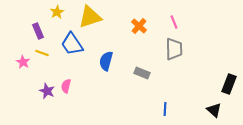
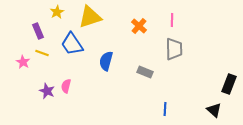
pink line: moved 2 px left, 2 px up; rotated 24 degrees clockwise
gray rectangle: moved 3 px right, 1 px up
